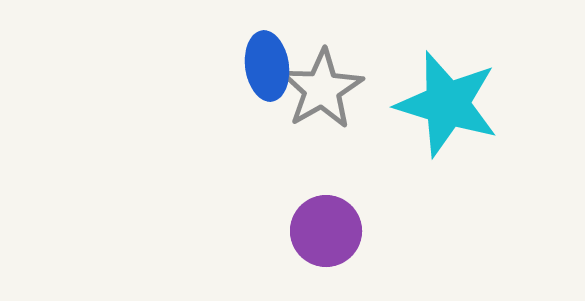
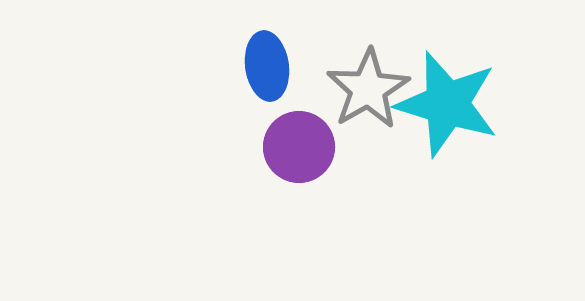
gray star: moved 46 px right
purple circle: moved 27 px left, 84 px up
